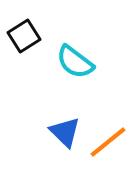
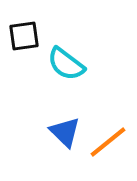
black square: rotated 24 degrees clockwise
cyan semicircle: moved 9 px left, 2 px down
